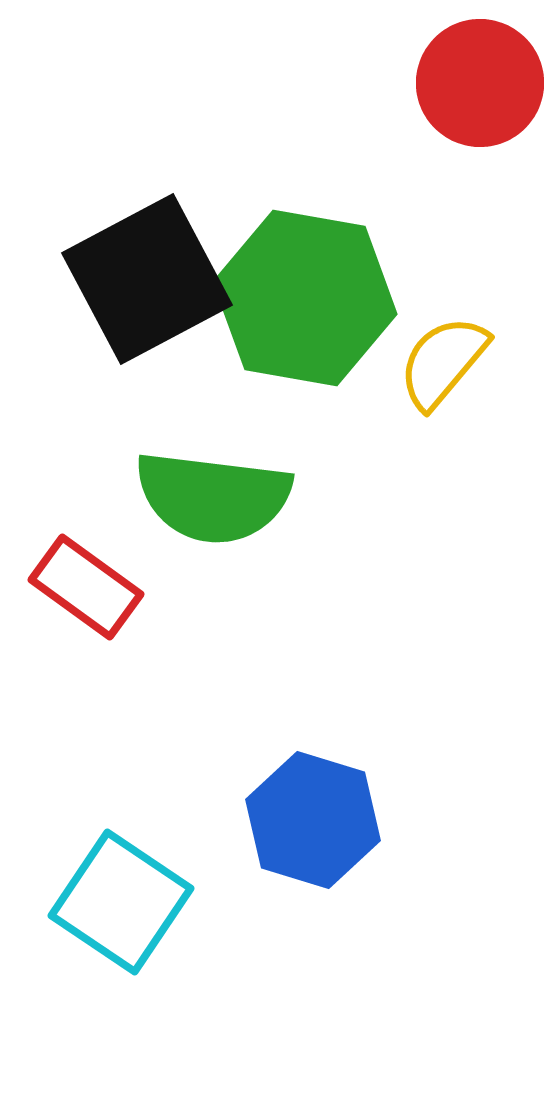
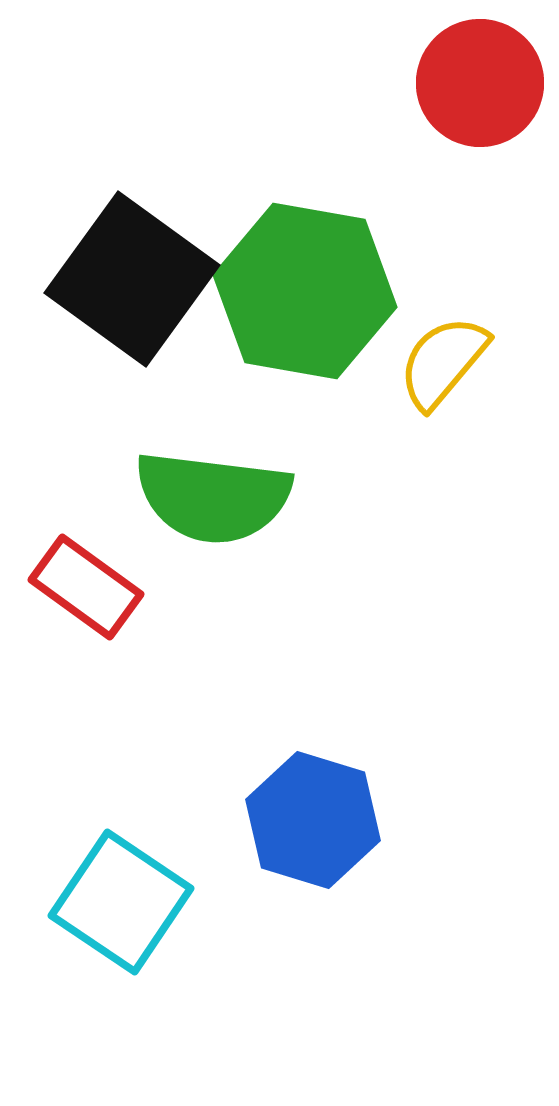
black square: moved 15 px left; rotated 26 degrees counterclockwise
green hexagon: moved 7 px up
